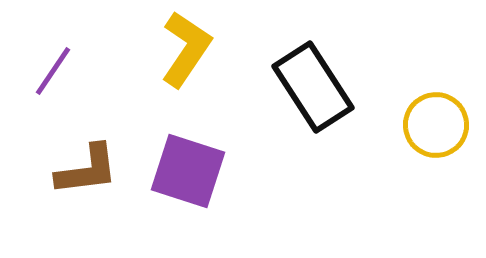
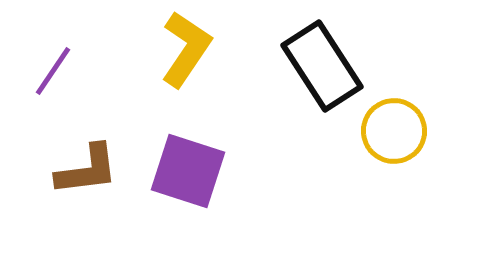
black rectangle: moved 9 px right, 21 px up
yellow circle: moved 42 px left, 6 px down
